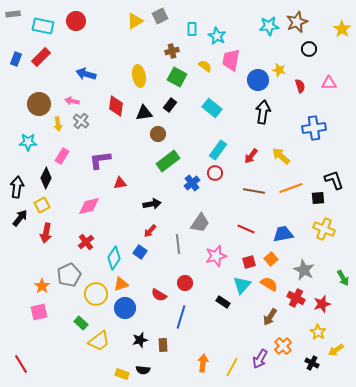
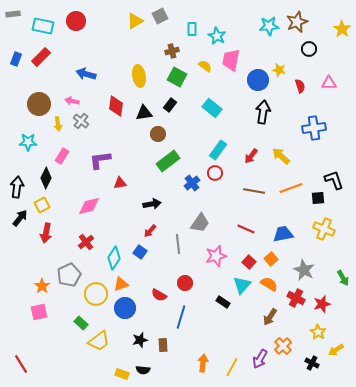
red square at (249, 262): rotated 32 degrees counterclockwise
